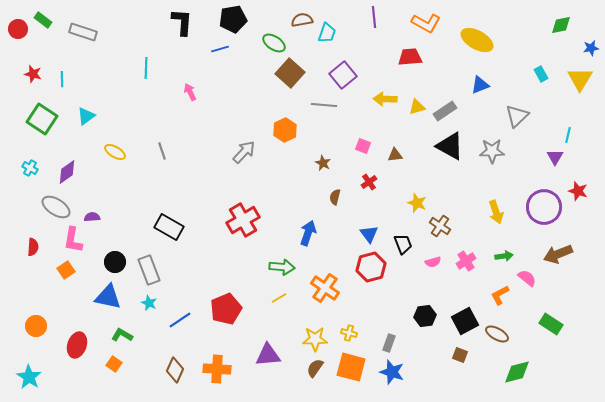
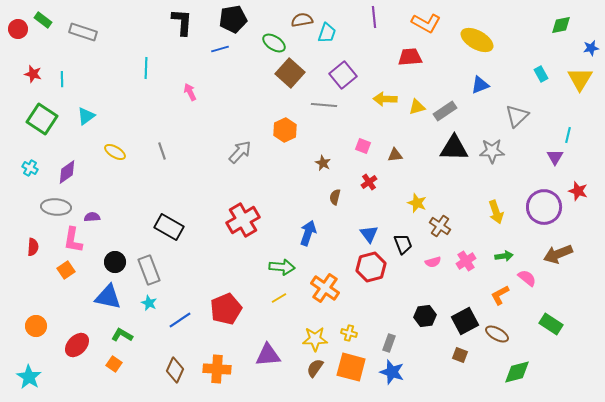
black triangle at (450, 146): moved 4 px right, 2 px down; rotated 28 degrees counterclockwise
gray arrow at (244, 152): moved 4 px left
gray ellipse at (56, 207): rotated 28 degrees counterclockwise
red ellipse at (77, 345): rotated 25 degrees clockwise
